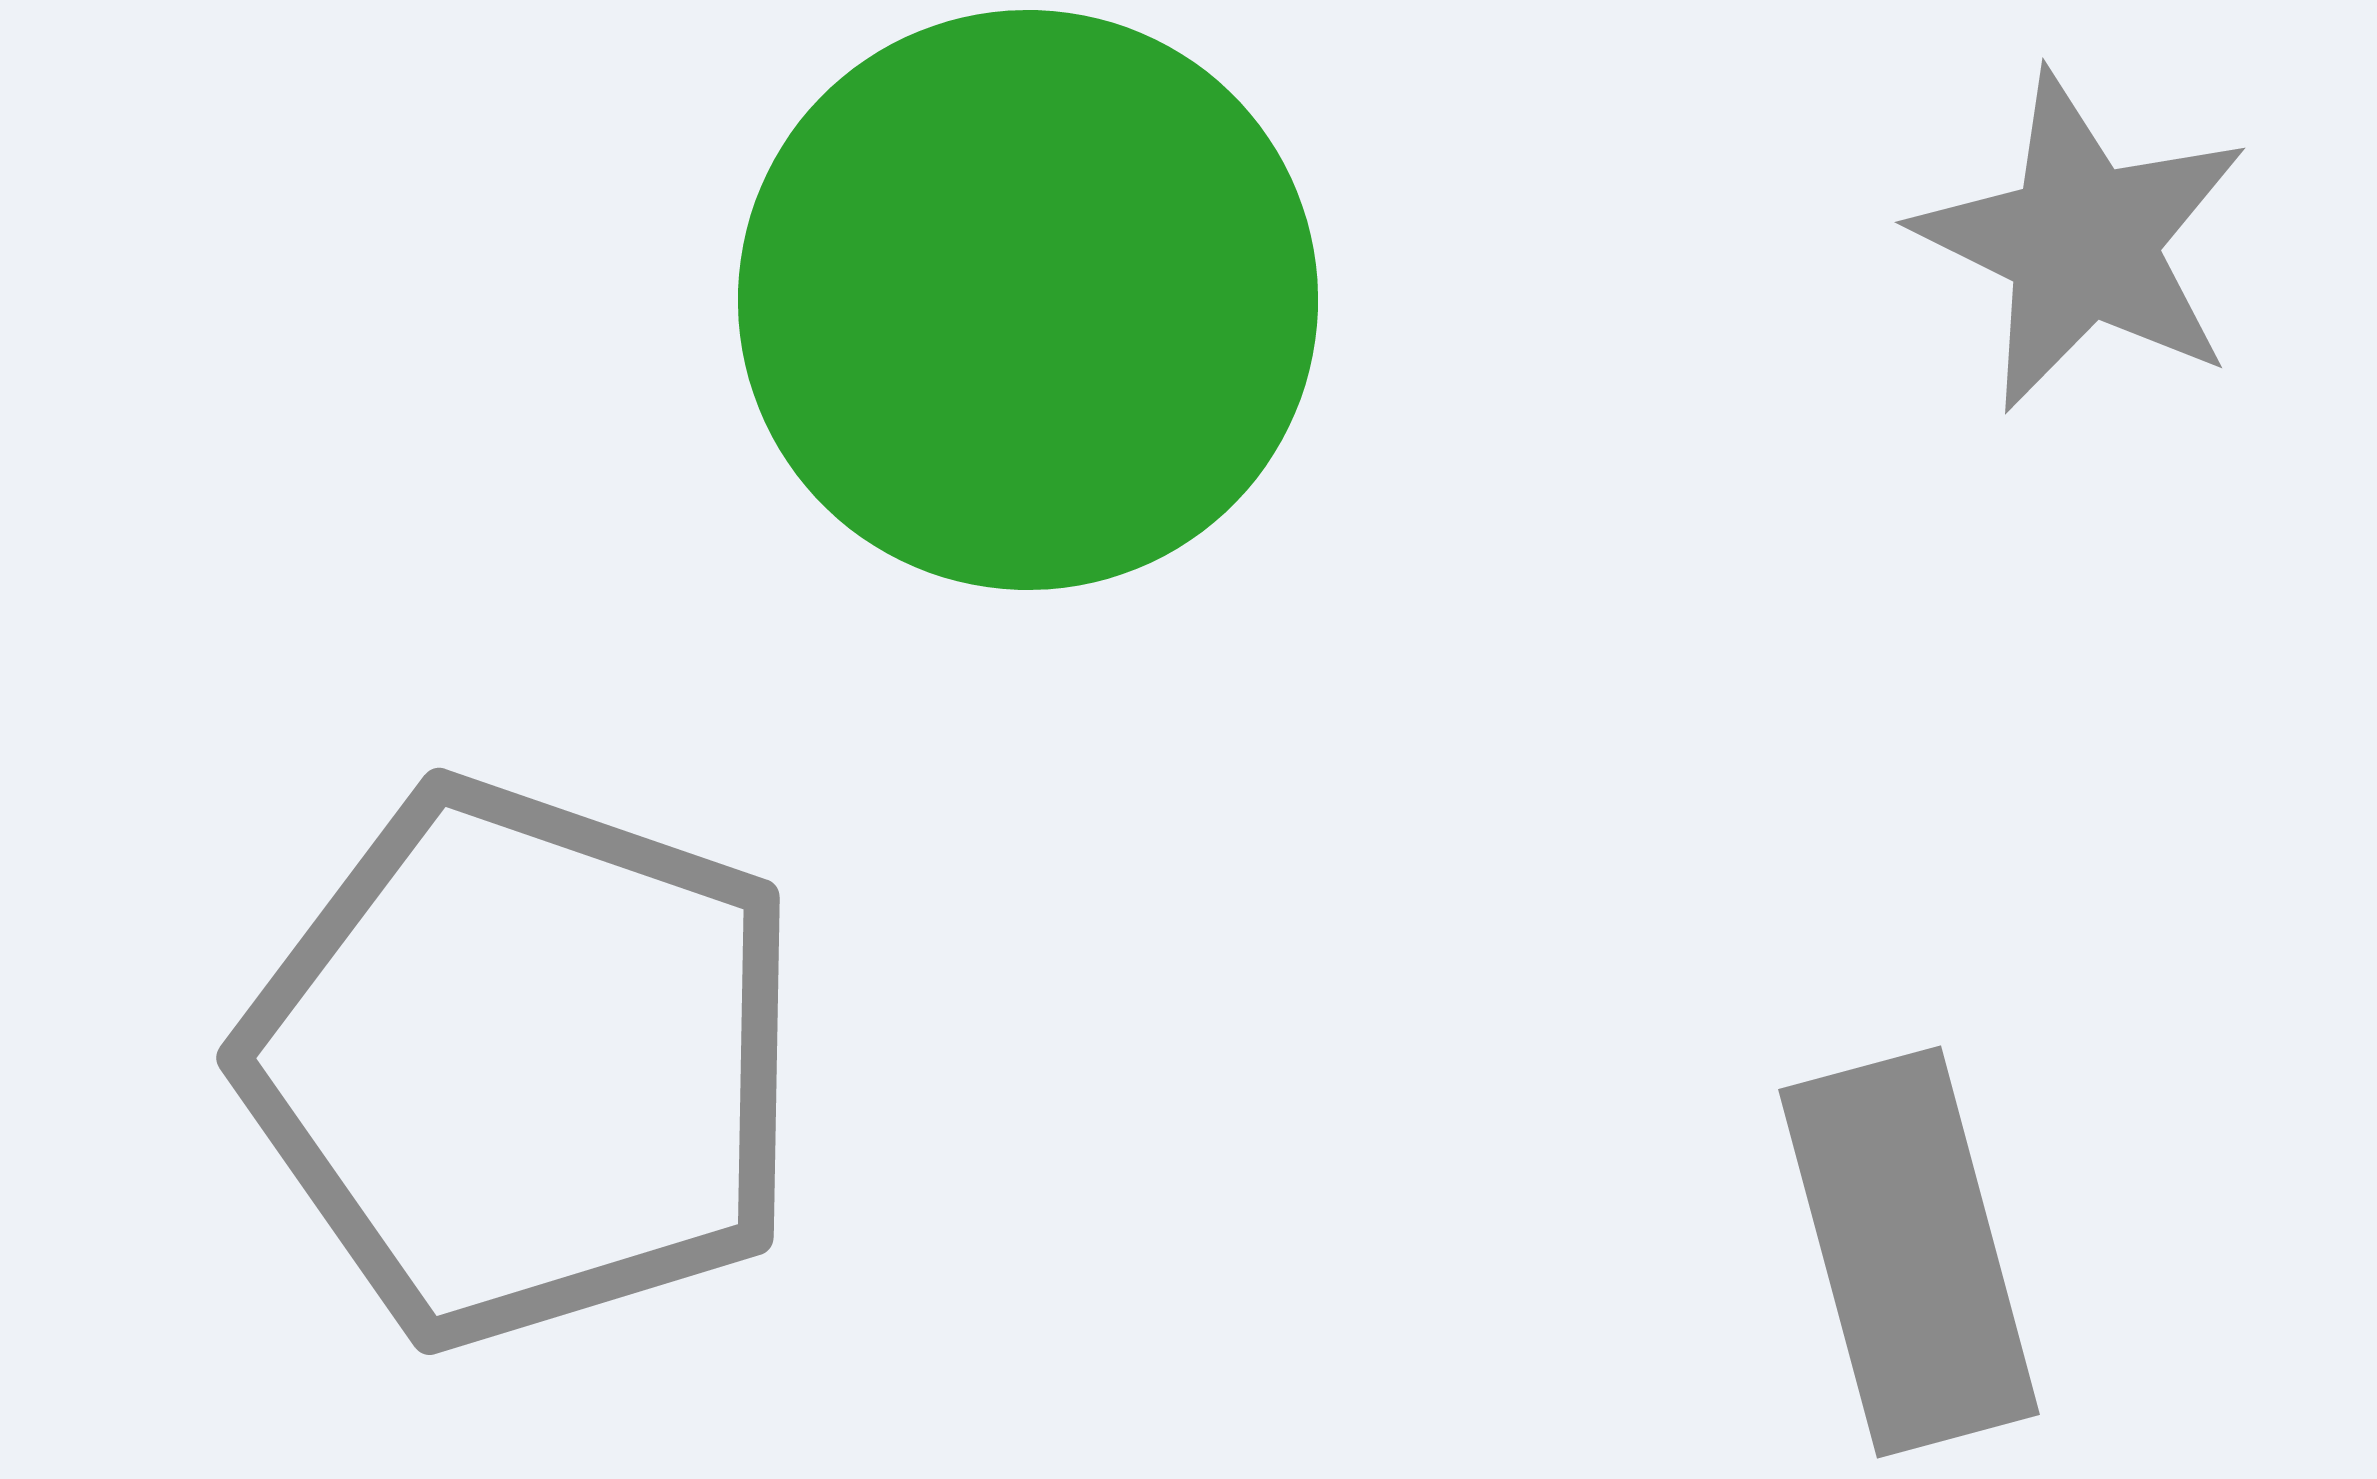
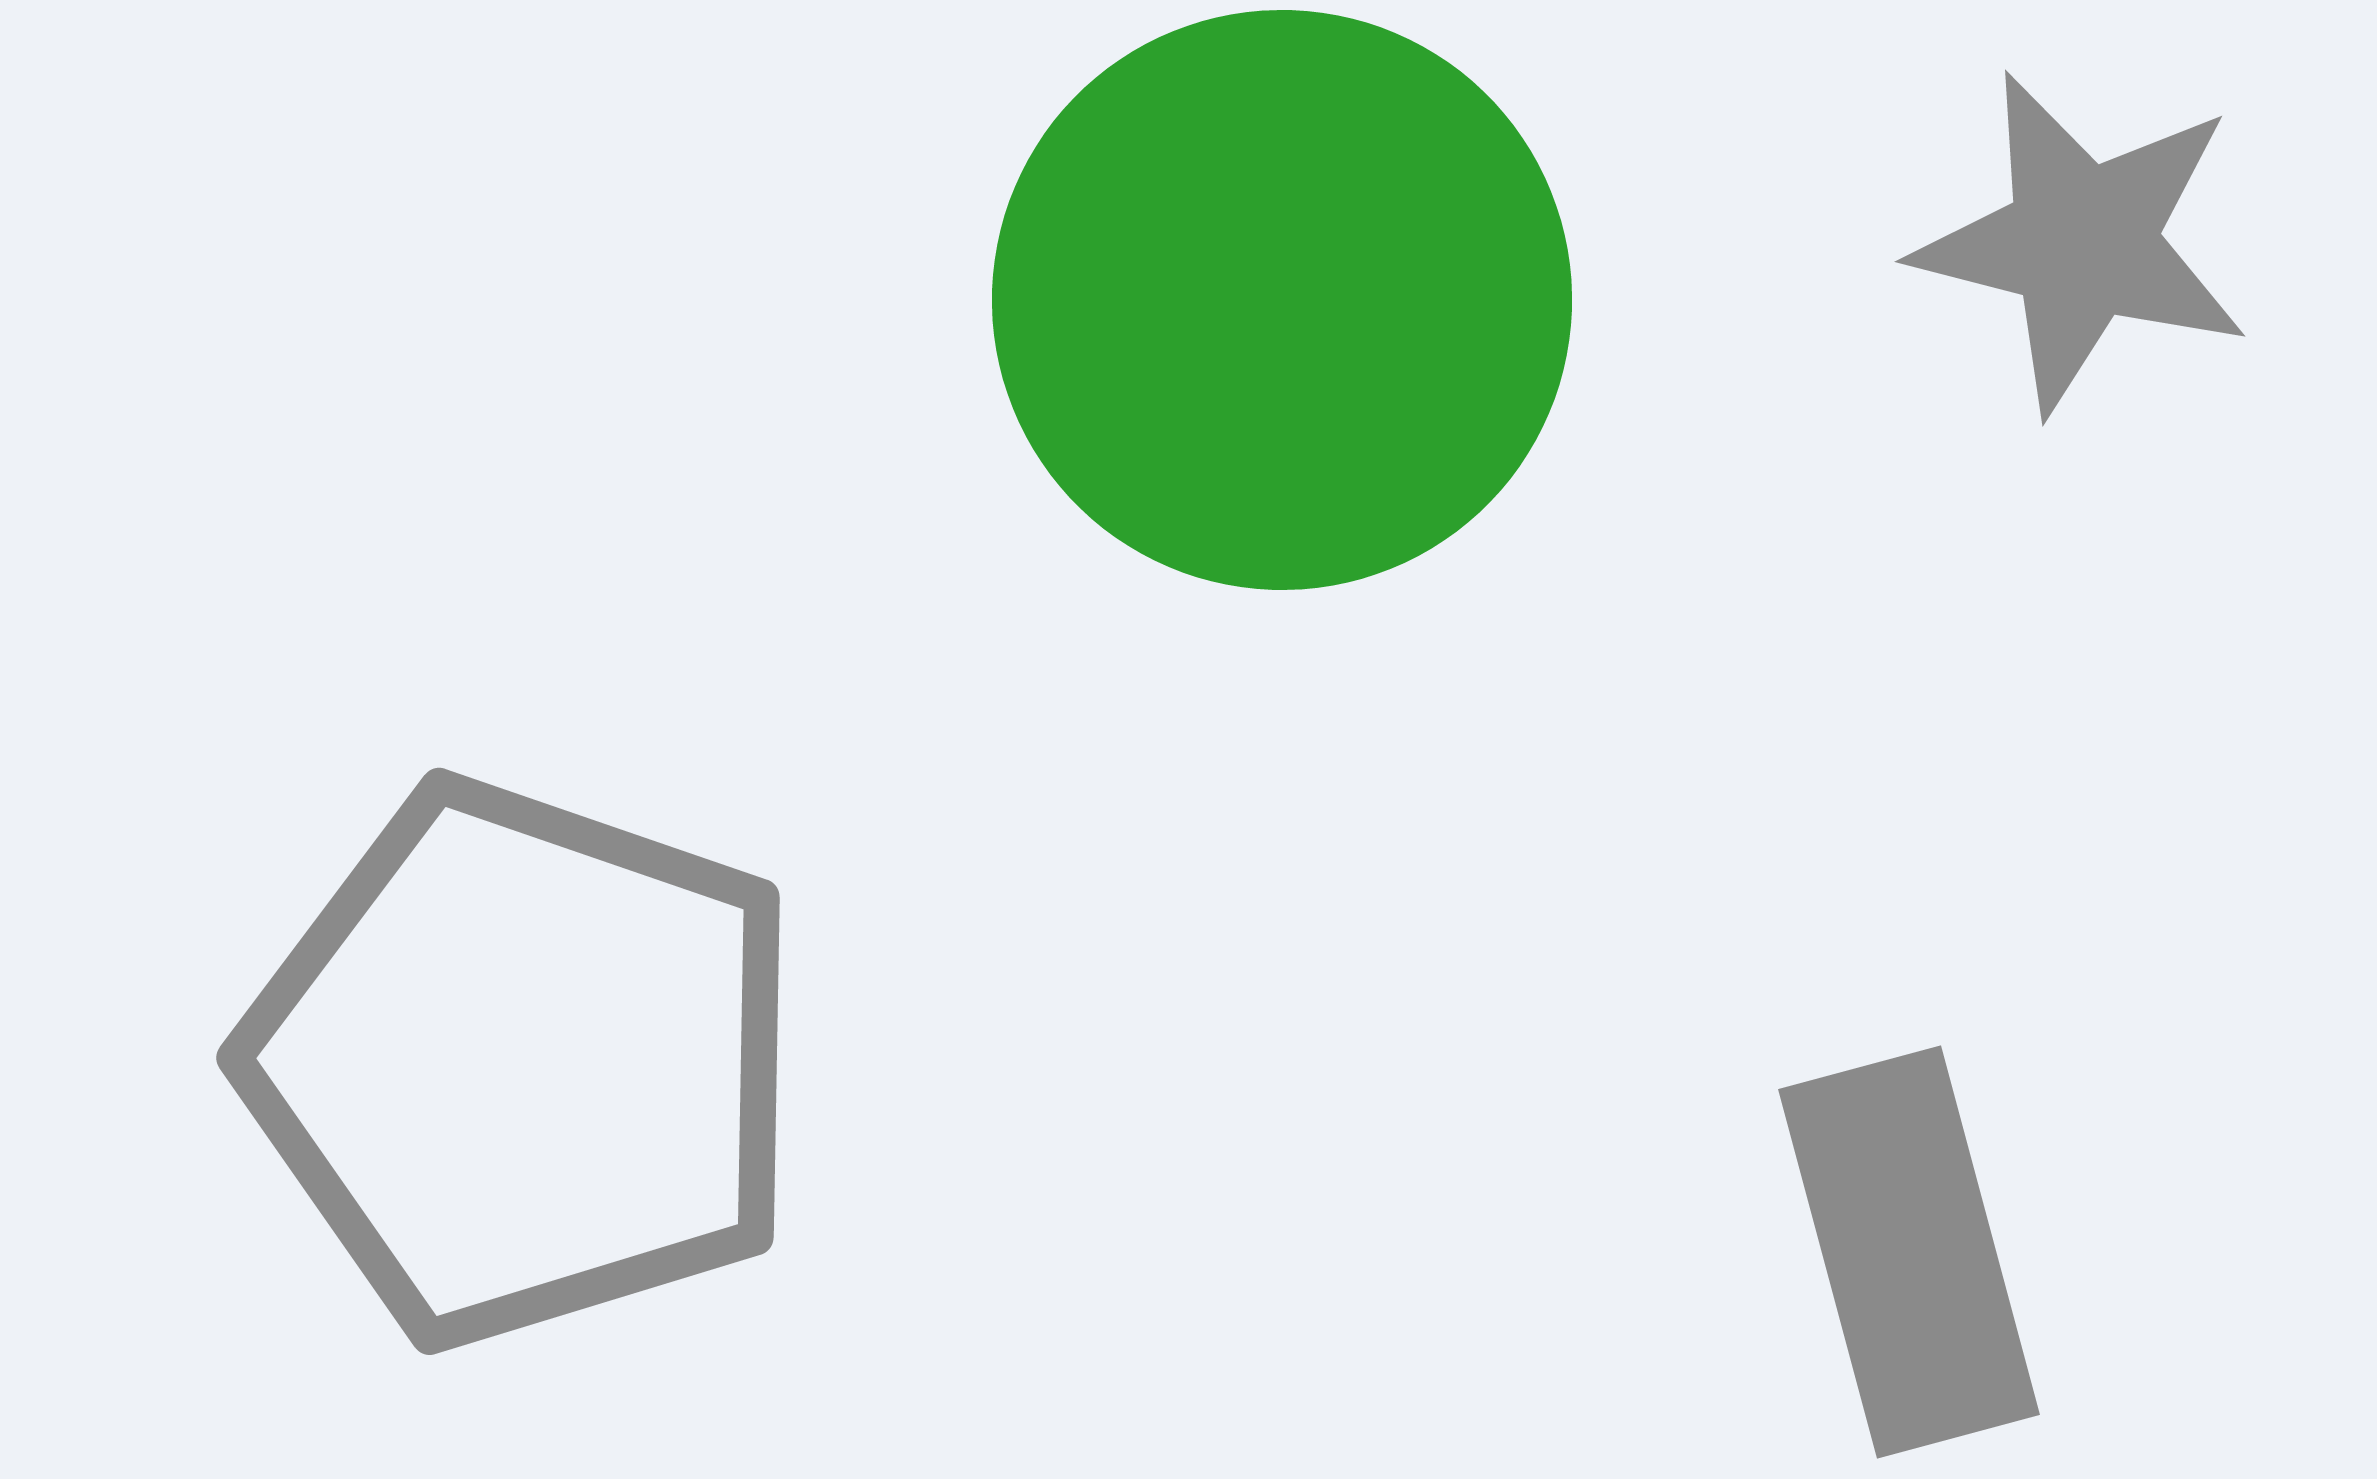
gray star: rotated 12 degrees counterclockwise
green circle: moved 254 px right
